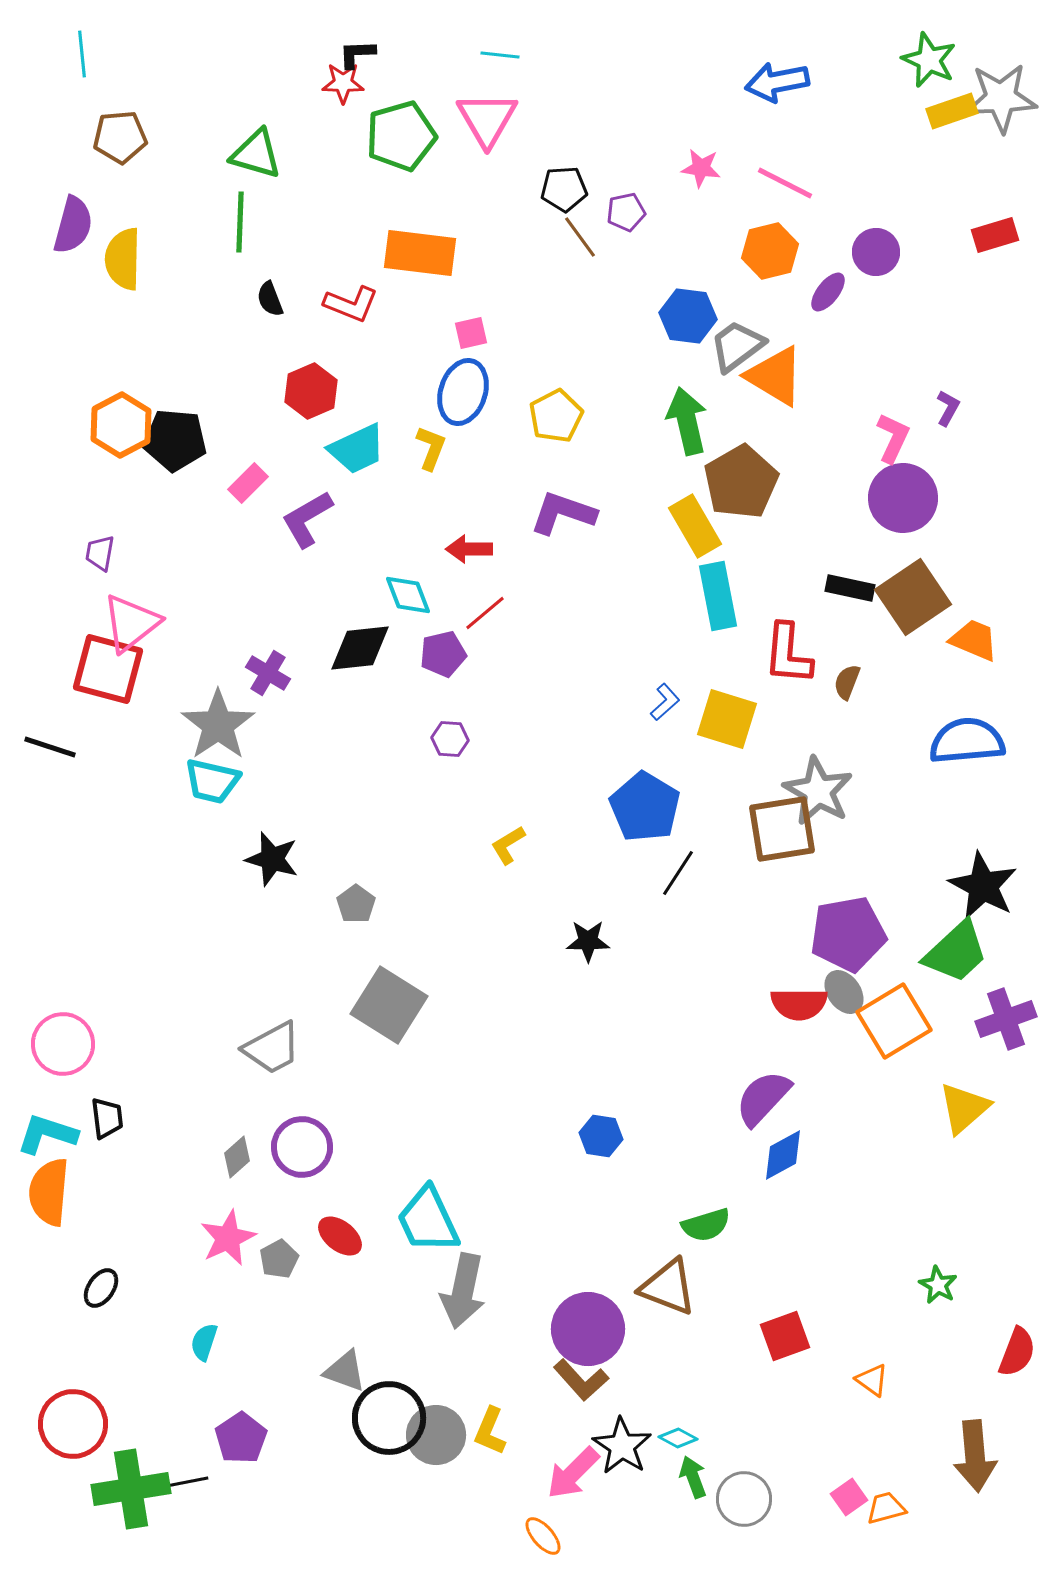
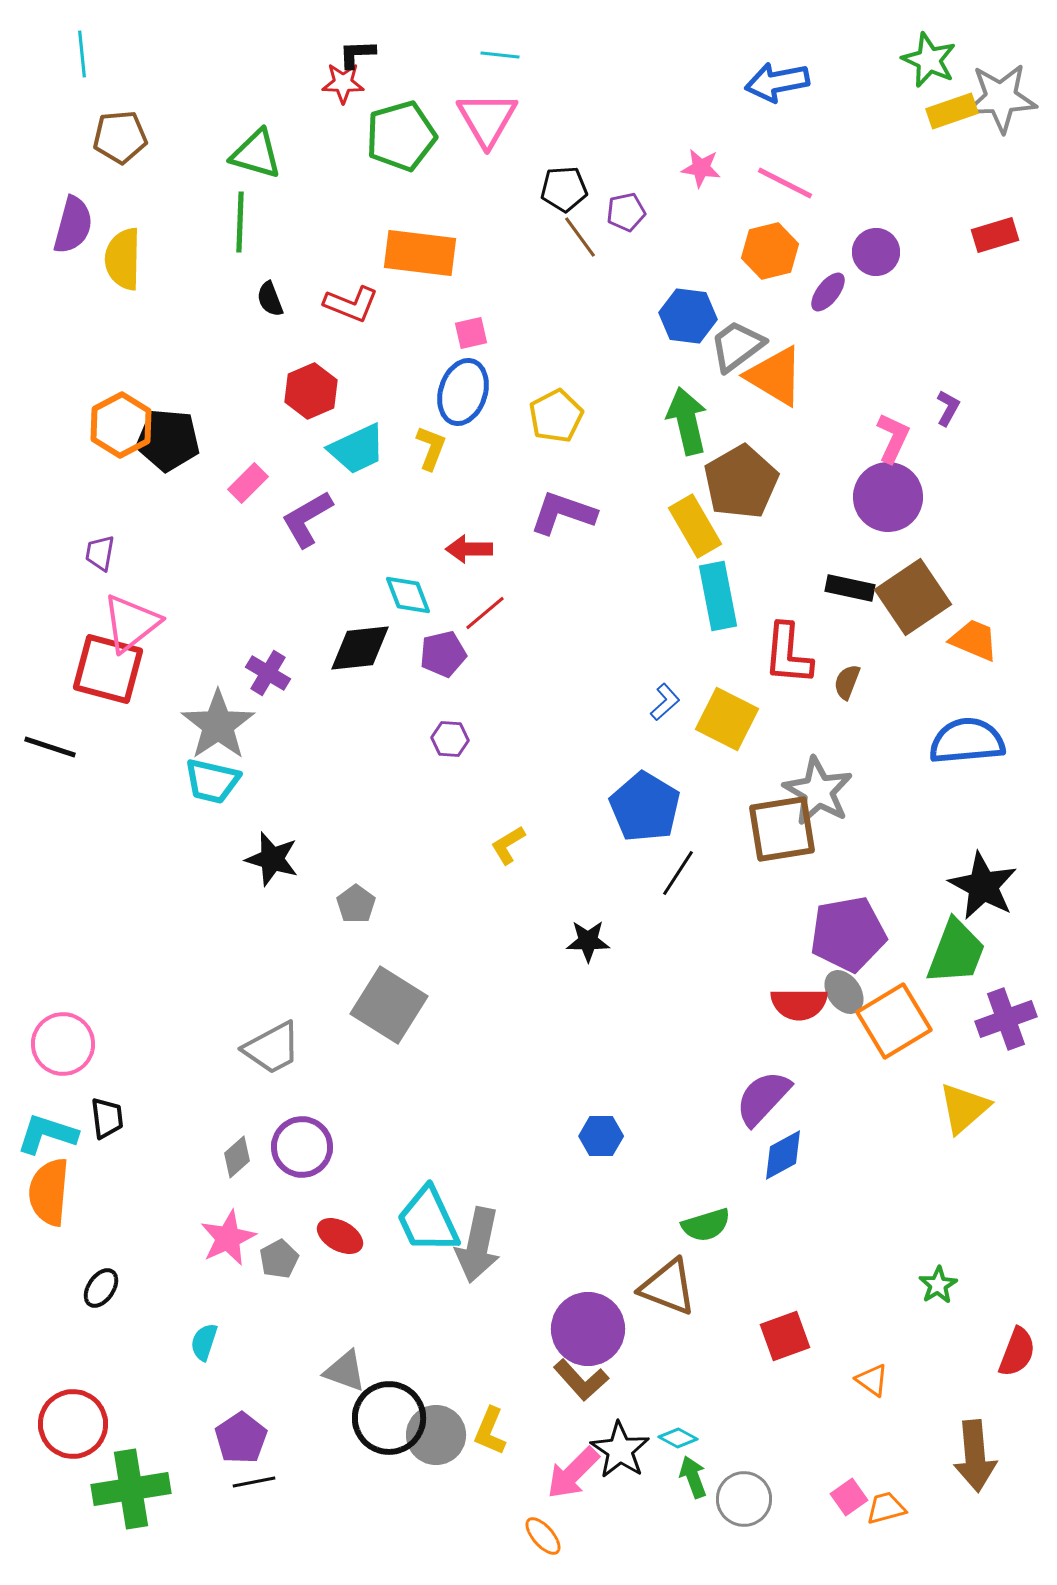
black pentagon at (175, 440): moved 7 px left
purple circle at (903, 498): moved 15 px left, 1 px up
yellow square at (727, 719): rotated 10 degrees clockwise
green trapezoid at (956, 952): rotated 26 degrees counterclockwise
blue hexagon at (601, 1136): rotated 9 degrees counterclockwise
red ellipse at (340, 1236): rotated 9 degrees counterclockwise
green star at (938, 1285): rotated 12 degrees clockwise
gray arrow at (463, 1291): moved 15 px right, 46 px up
black star at (622, 1446): moved 2 px left, 4 px down
black line at (187, 1482): moved 67 px right
